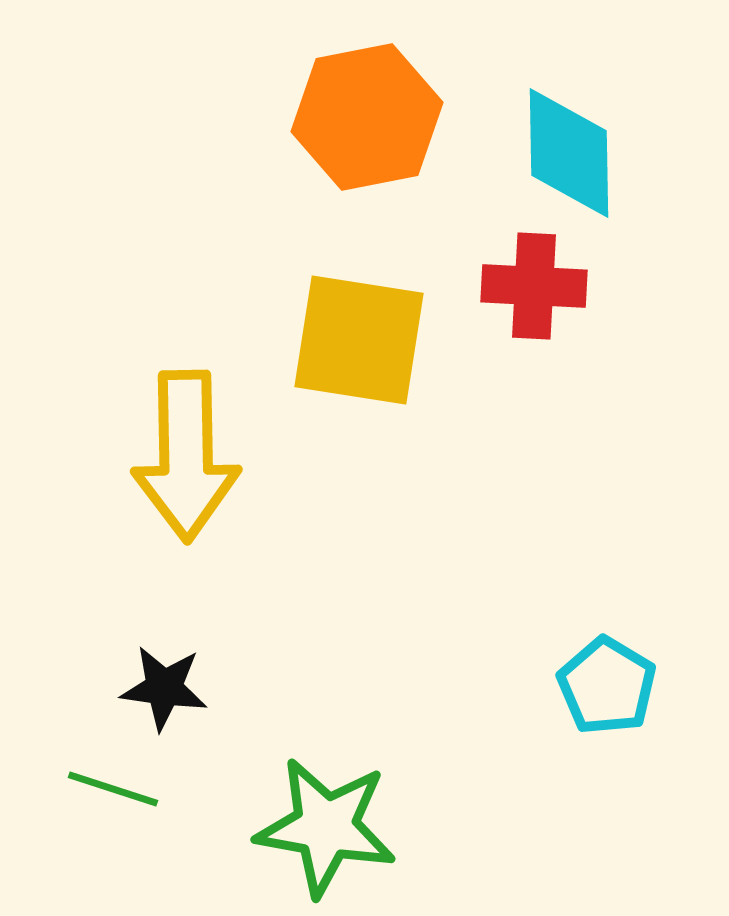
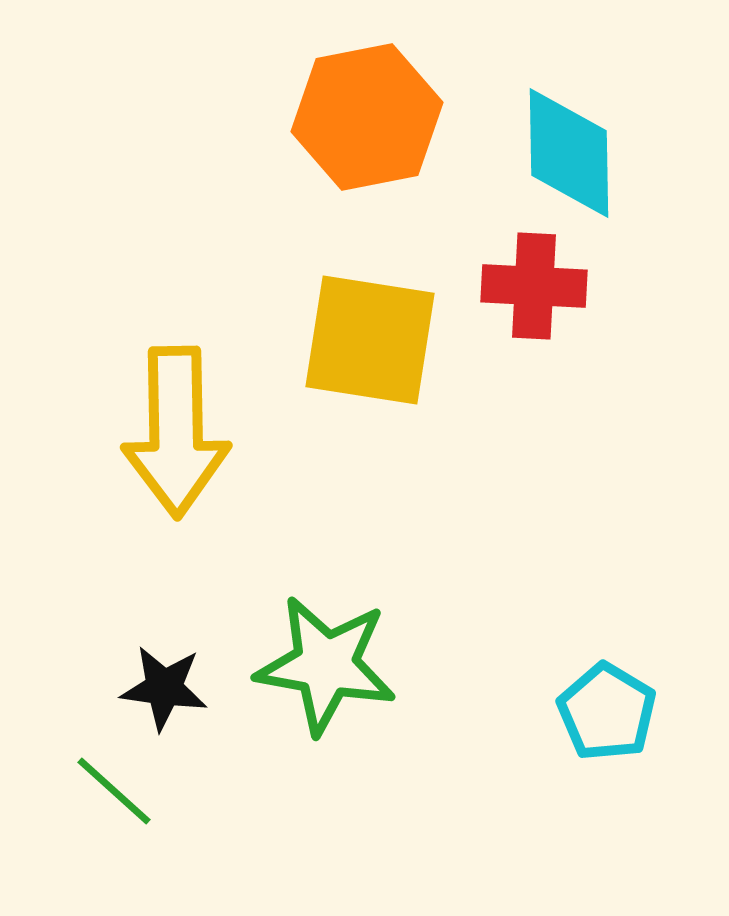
yellow square: moved 11 px right
yellow arrow: moved 10 px left, 24 px up
cyan pentagon: moved 26 px down
green line: moved 1 px right, 2 px down; rotated 24 degrees clockwise
green star: moved 162 px up
